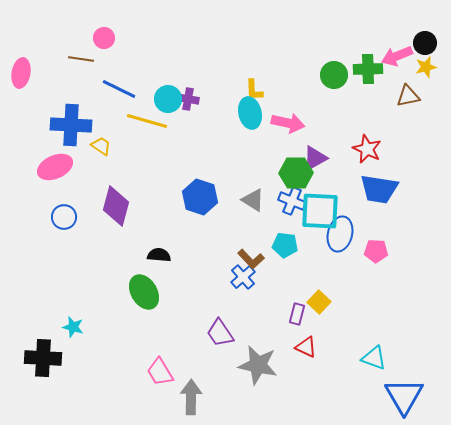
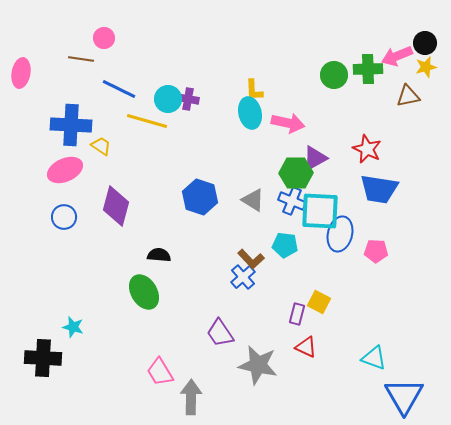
pink ellipse at (55, 167): moved 10 px right, 3 px down
yellow square at (319, 302): rotated 15 degrees counterclockwise
